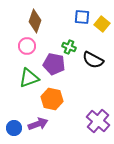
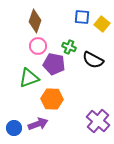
pink circle: moved 11 px right
orange hexagon: rotated 10 degrees counterclockwise
